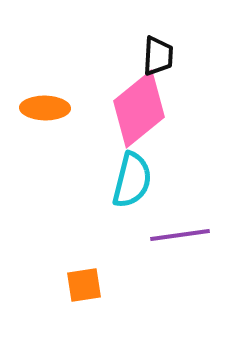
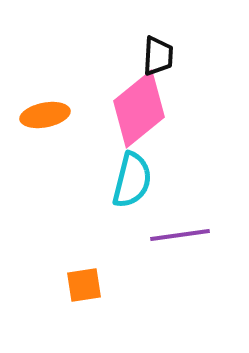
orange ellipse: moved 7 px down; rotated 12 degrees counterclockwise
